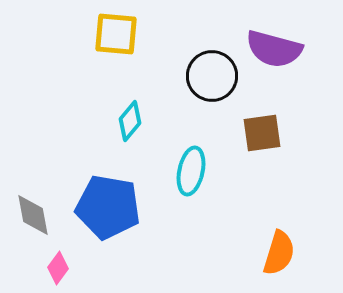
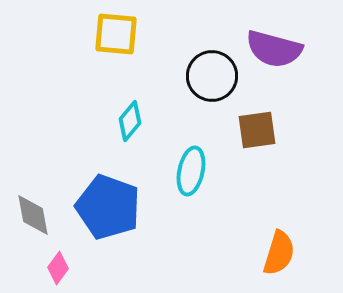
brown square: moved 5 px left, 3 px up
blue pentagon: rotated 10 degrees clockwise
